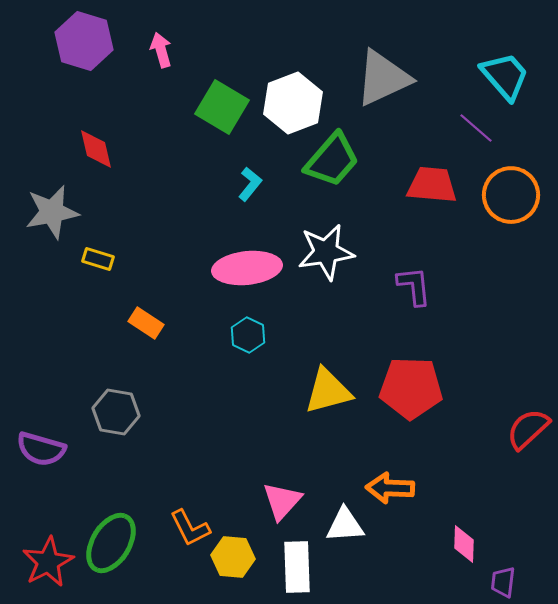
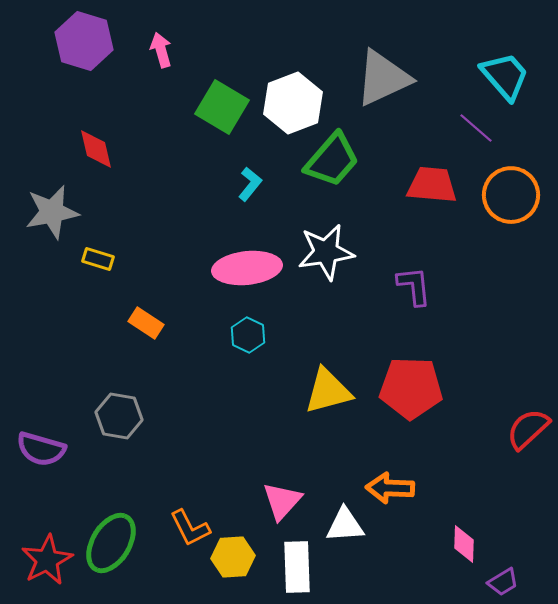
gray hexagon: moved 3 px right, 4 px down
yellow hexagon: rotated 9 degrees counterclockwise
red star: moved 1 px left, 2 px up
purple trapezoid: rotated 128 degrees counterclockwise
